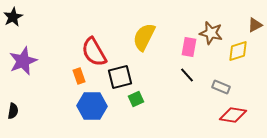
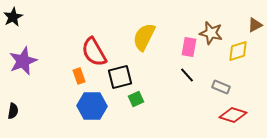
red diamond: rotated 8 degrees clockwise
